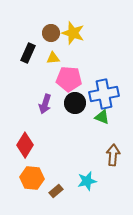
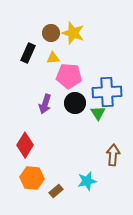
pink pentagon: moved 3 px up
blue cross: moved 3 px right, 2 px up; rotated 8 degrees clockwise
green triangle: moved 4 px left, 4 px up; rotated 35 degrees clockwise
